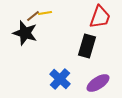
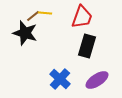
yellow line: rotated 16 degrees clockwise
red trapezoid: moved 18 px left
purple ellipse: moved 1 px left, 3 px up
